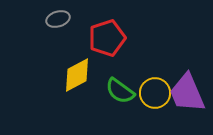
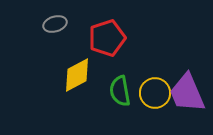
gray ellipse: moved 3 px left, 5 px down
green semicircle: rotated 44 degrees clockwise
